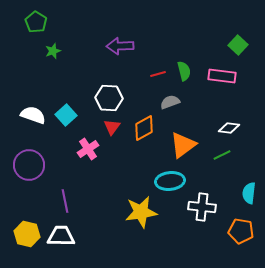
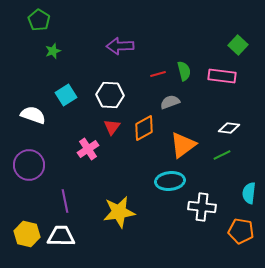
green pentagon: moved 3 px right, 2 px up
white hexagon: moved 1 px right, 3 px up
cyan square: moved 20 px up; rotated 10 degrees clockwise
yellow star: moved 22 px left
